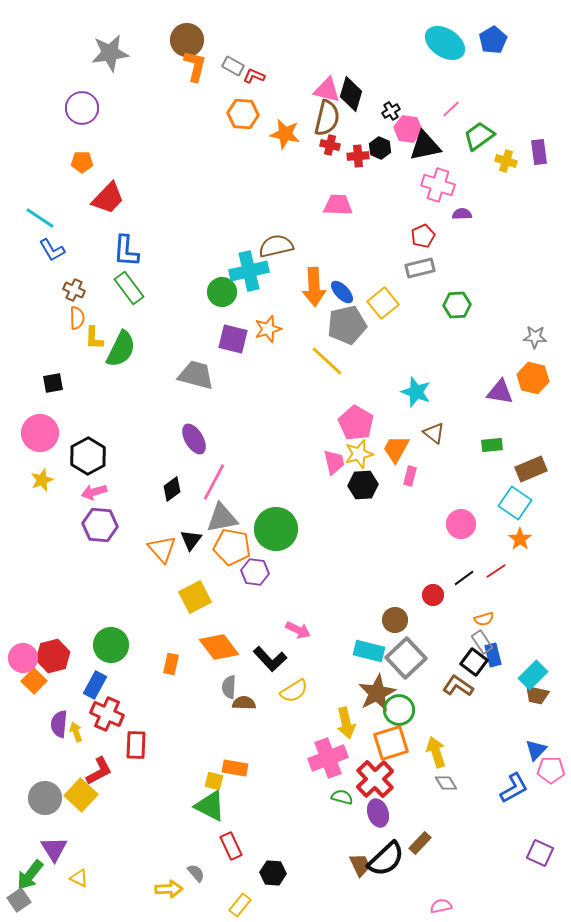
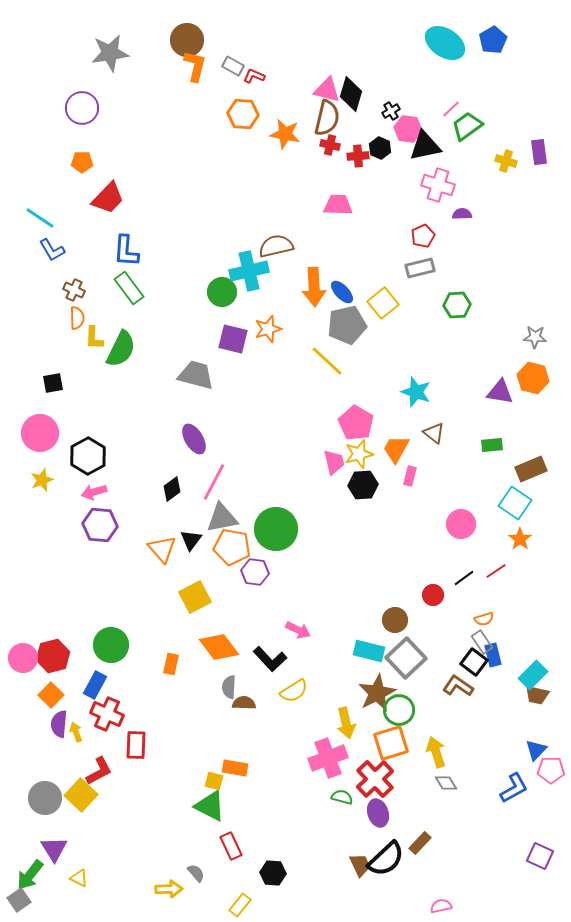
green trapezoid at (479, 136): moved 12 px left, 10 px up
orange square at (34, 681): moved 17 px right, 14 px down
purple square at (540, 853): moved 3 px down
